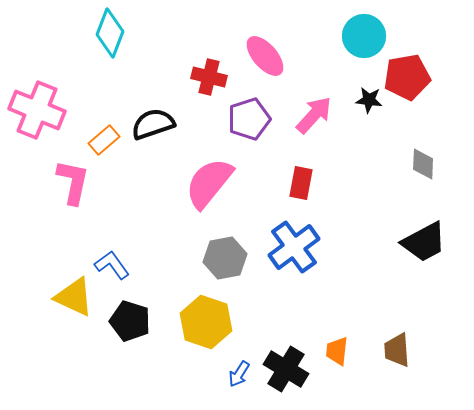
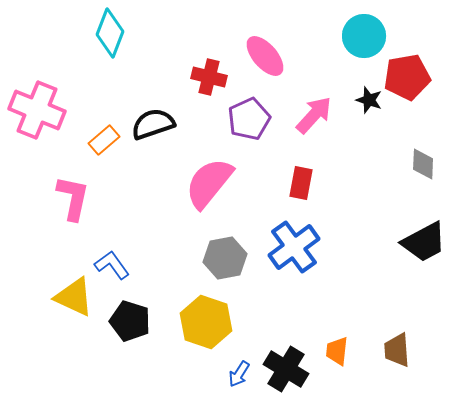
black star: rotated 12 degrees clockwise
purple pentagon: rotated 6 degrees counterclockwise
pink L-shape: moved 16 px down
